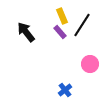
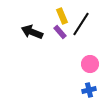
black line: moved 1 px left, 1 px up
black arrow: moved 6 px right; rotated 30 degrees counterclockwise
blue cross: moved 24 px right; rotated 24 degrees clockwise
